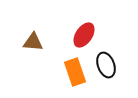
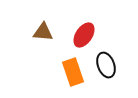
brown triangle: moved 10 px right, 10 px up
orange rectangle: moved 2 px left
